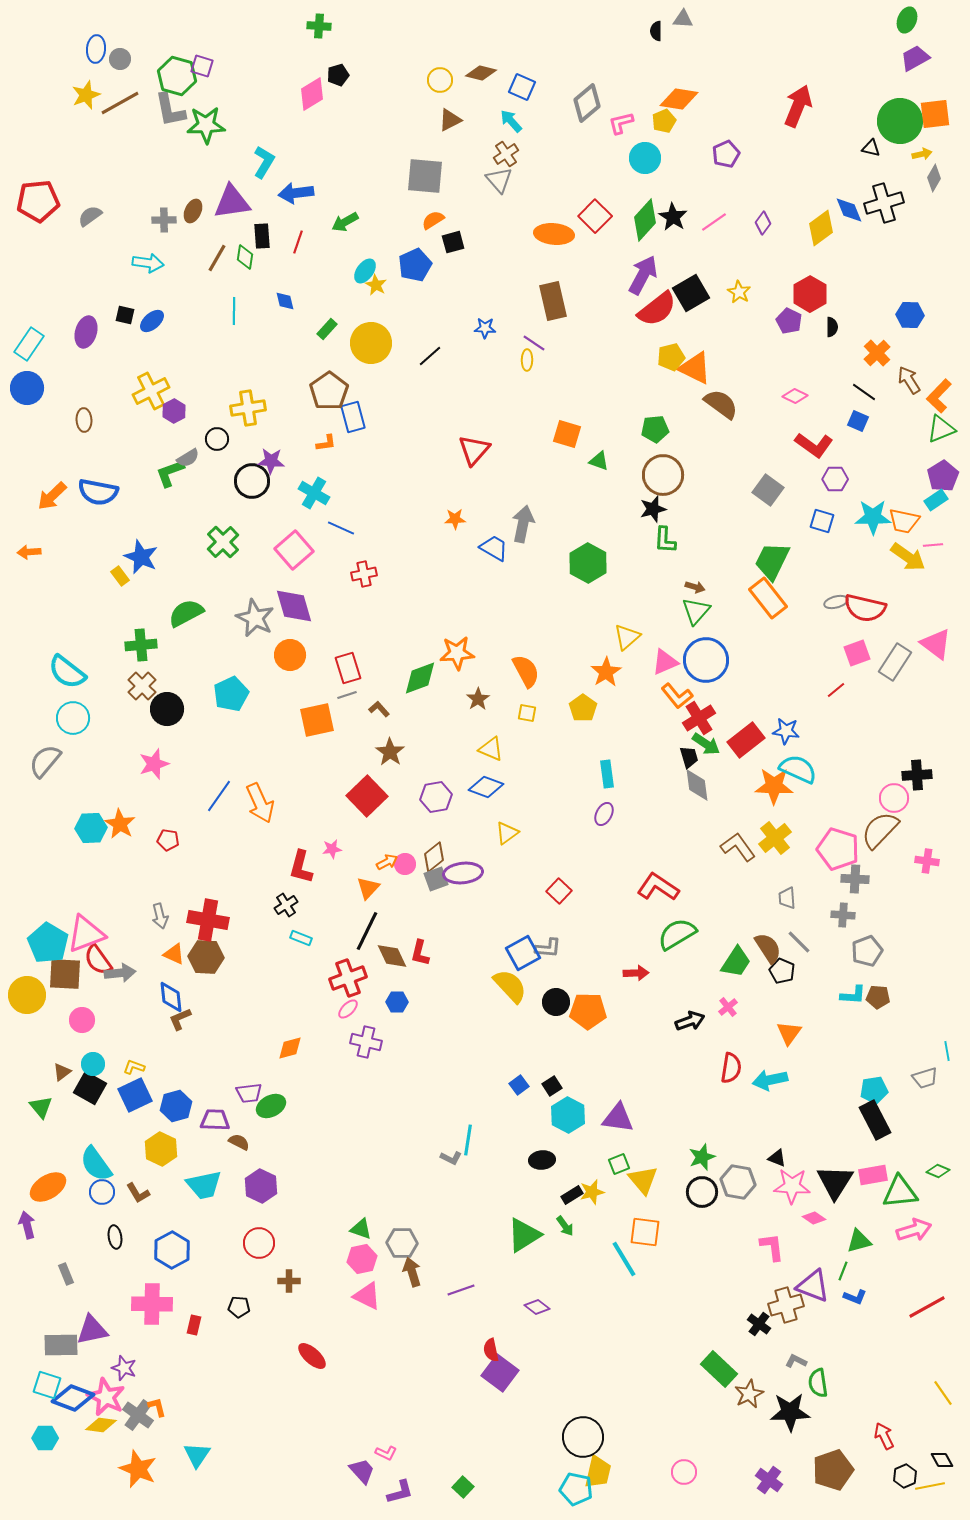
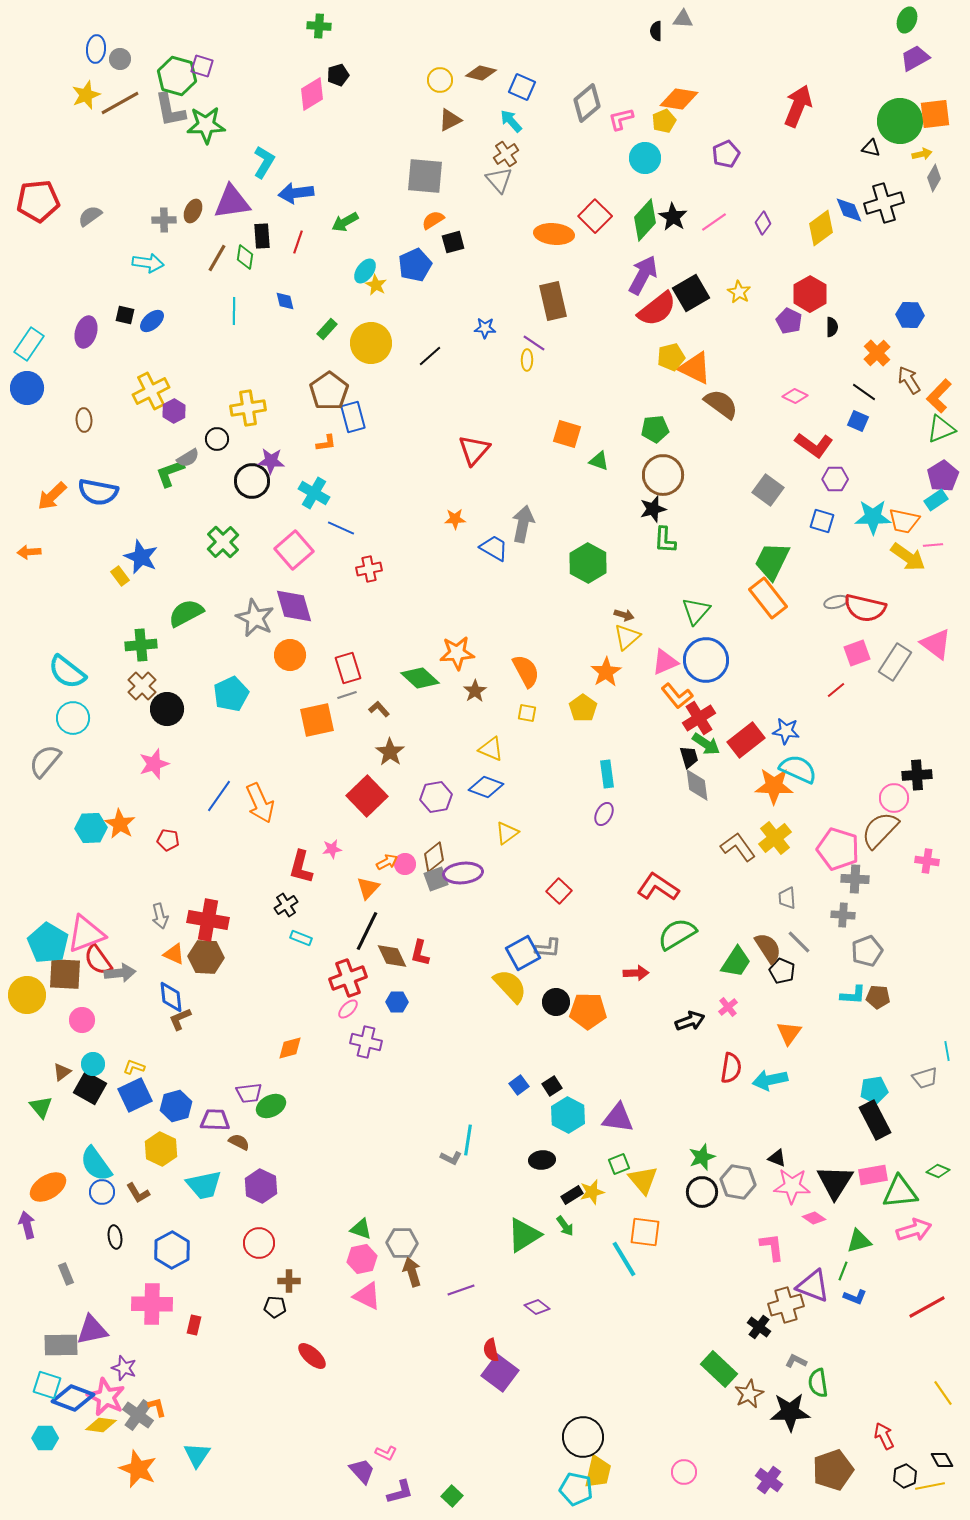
pink L-shape at (621, 123): moved 4 px up
red cross at (364, 574): moved 5 px right, 5 px up
brown arrow at (695, 587): moved 71 px left, 28 px down
green diamond at (420, 678): rotated 63 degrees clockwise
brown star at (478, 699): moved 3 px left, 8 px up
black pentagon at (239, 1307): moved 36 px right
black cross at (759, 1324): moved 3 px down
green square at (463, 1487): moved 11 px left, 9 px down
